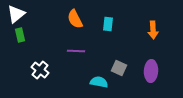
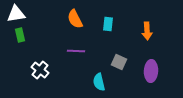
white triangle: rotated 30 degrees clockwise
orange arrow: moved 6 px left, 1 px down
gray square: moved 6 px up
cyan semicircle: rotated 114 degrees counterclockwise
